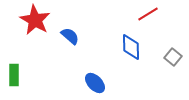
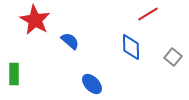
blue semicircle: moved 5 px down
green rectangle: moved 1 px up
blue ellipse: moved 3 px left, 1 px down
